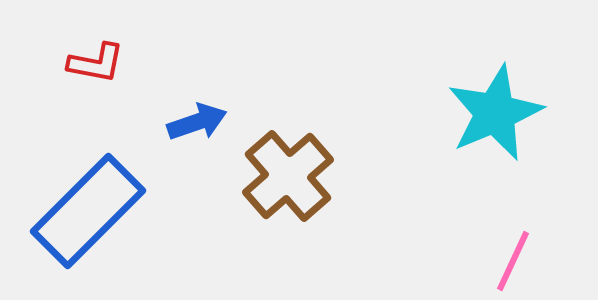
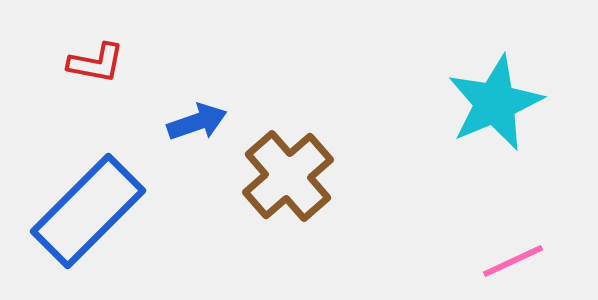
cyan star: moved 10 px up
pink line: rotated 40 degrees clockwise
